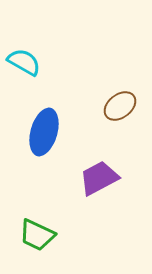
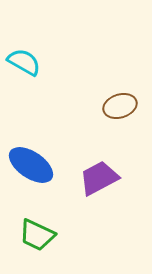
brown ellipse: rotated 20 degrees clockwise
blue ellipse: moved 13 px left, 33 px down; rotated 72 degrees counterclockwise
